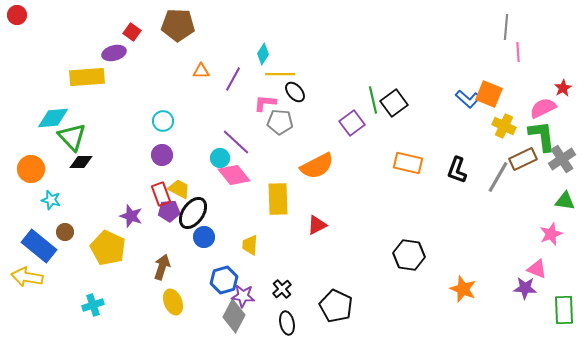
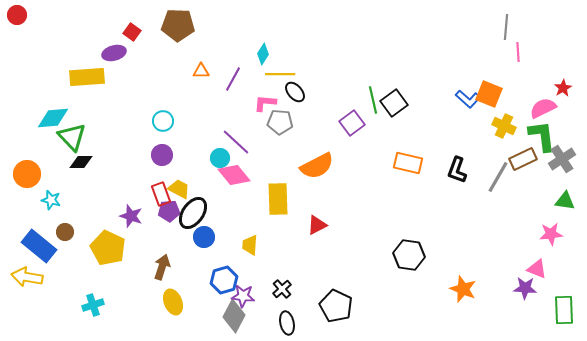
orange circle at (31, 169): moved 4 px left, 5 px down
pink star at (551, 234): rotated 15 degrees clockwise
